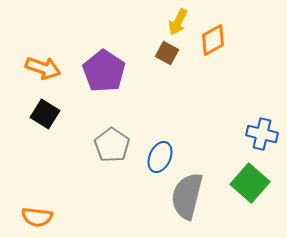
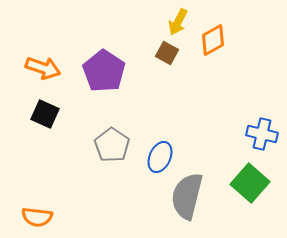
black square: rotated 8 degrees counterclockwise
